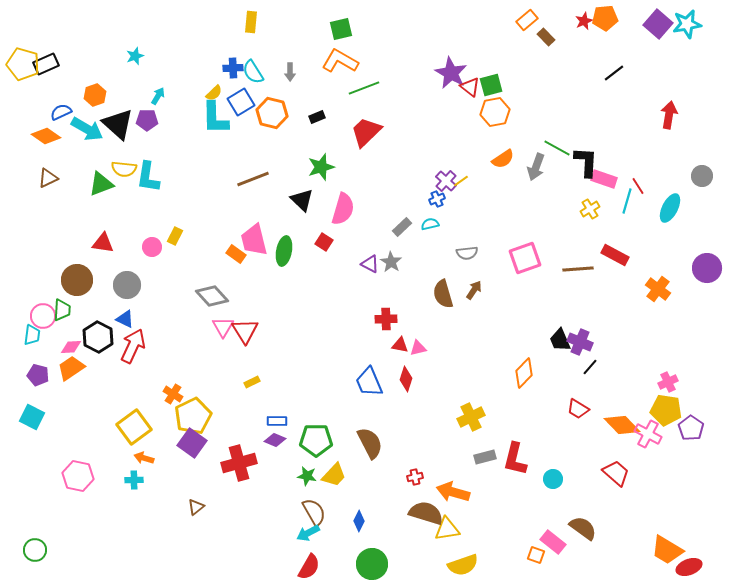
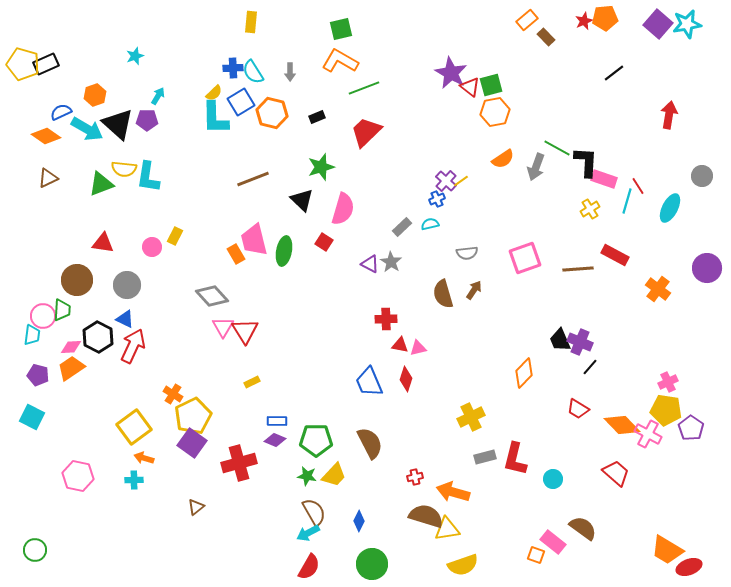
orange rectangle at (236, 254): rotated 24 degrees clockwise
brown semicircle at (426, 513): moved 3 px down
